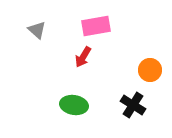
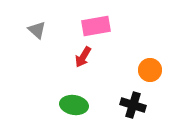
black cross: rotated 15 degrees counterclockwise
